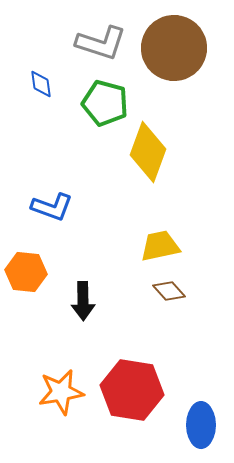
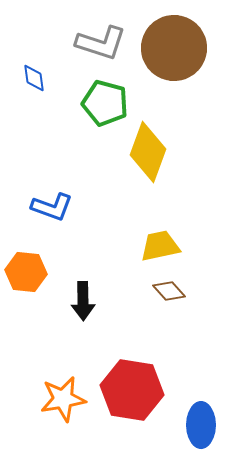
blue diamond: moved 7 px left, 6 px up
orange star: moved 2 px right, 7 px down
